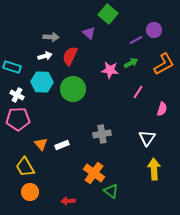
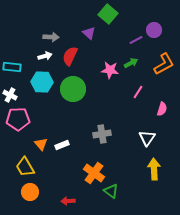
cyan rectangle: rotated 12 degrees counterclockwise
white cross: moved 7 px left
